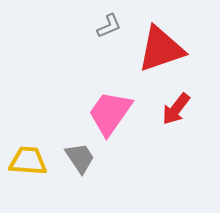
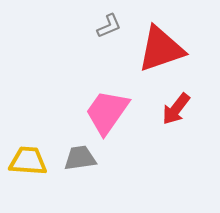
pink trapezoid: moved 3 px left, 1 px up
gray trapezoid: rotated 64 degrees counterclockwise
